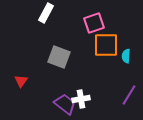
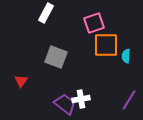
gray square: moved 3 px left
purple line: moved 5 px down
